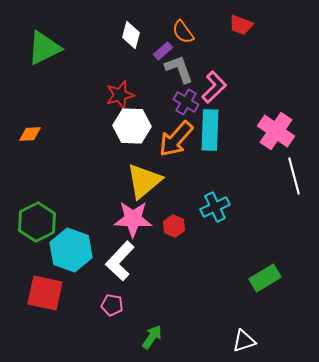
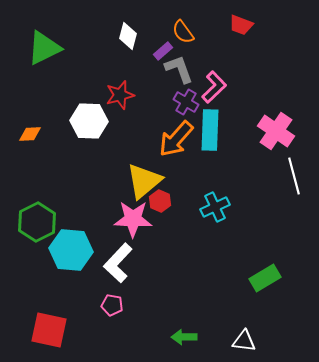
white diamond: moved 3 px left, 1 px down
white hexagon: moved 43 px left, 5 px up
red hexagon: moved 14 px left, 25 px up
cyan hexagon: rotated 15 degrees counterclockwise
white L-shape: moved 2 px left, 2 px down
red square: moved 4 px right, 37 px down
green arrow: moved 32 px right; rotated 125 degrees counterclockwise
white triangle: rotated 25 degrees clockwise
